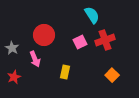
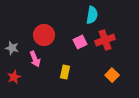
cyan semicircle: rotated 42 degrees clockwise
gray star: rotated 16 degrees counterclockwise
